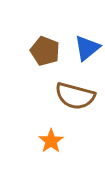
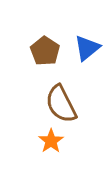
brown pentagon: rotated 12 degrees clockwise
brown semicircle: moved 14 px left, 8 px down; rotated 48 degrees clockwise
